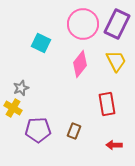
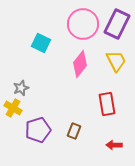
purple pentagon: rotated 15 degrees counterclockwise
